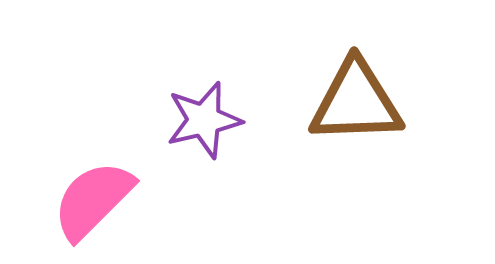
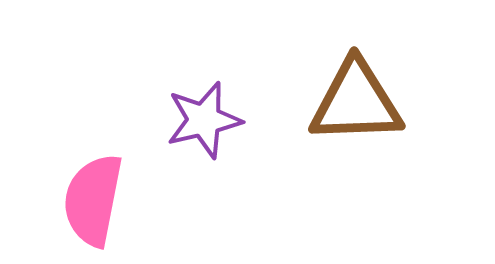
pink semicircle: rotated 34 degrees counterclockwise
